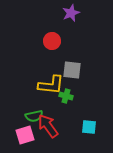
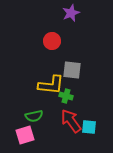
red arrow: moved 23 px right, 5 px up
